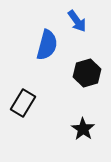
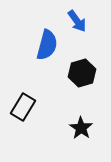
black hexagon: moved 5 px left
black rectangle: moved 4 px down
black star: moved 2 px left, 1 px up
